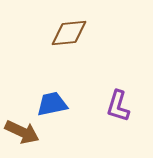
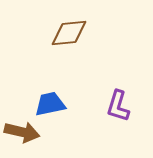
blue trapezoid: moved 2 px left
brown arrow: rotated 12 degrees counterclockwise
